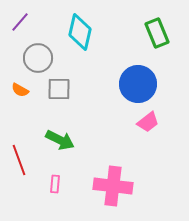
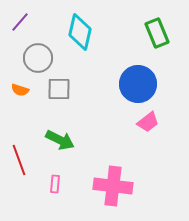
orange semicircle: rotated 12 degrees counterclockwise
